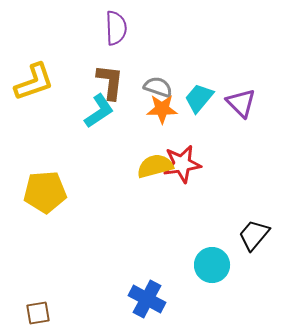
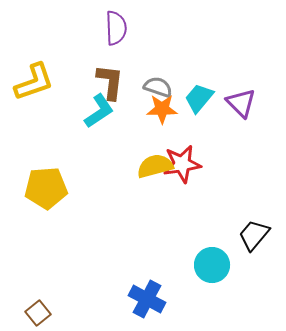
yellow pentagon: moved 1 px right, 4 px up
brown square: rotated 30 degrees counterclockwise
